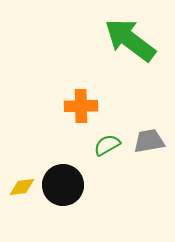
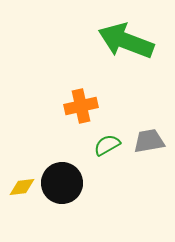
green arrow: moved 4 px left, 1 px down; rotated 16 degrees counterclockwise
orange cross: rotated 12 degrees counterclockwise
black circle: moved 1 px left, 2 px up
